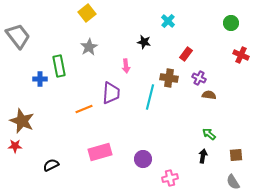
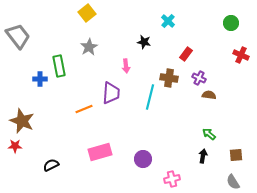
pink cross: moved 2 px right, 1 px down
